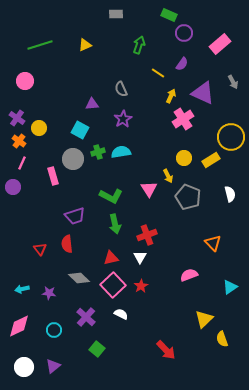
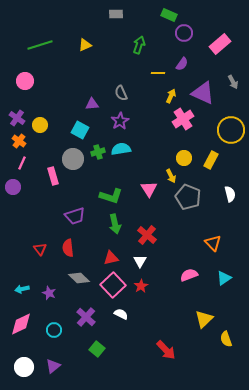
yellow line at (158, 73): rotated 32 degrees counterclockwise
gray semicircle at (121, 89): moved 4 px down
purple star at (123, 119): moved 3 px left, 2 px down
yellow circle at (39, 128): moved 1 px right, 3 px up
yellow circle at (231, 137): moved 7 px up
cyan semicircle at (121, 152): moved 3 px up
yellow rectangle at (211, 160): rotated 30 degrees counterclockwise
yellow arrow at (168, 176): moved 3 px right
green L-shape at (111, 196): rotated 10 degrees counterclockwise
red cross at (147, 235): rotated 30 degrees counterclockwise
red semicircle at (67, 244): moved 1 px right, 4 px down
white triangle at (140, 257): moved 4 px down
cyan triangle at (230, 287): moved 6 px left, 9 px up
purple star at (49, 293): rotated 16 degrees clockwise
pink diamond at (19, 326): moved 2 px right, 2 px up
yellow semicircle at (222, 339): moved 4 px right
